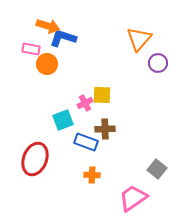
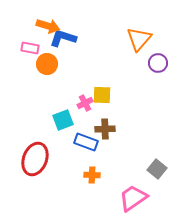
pink rectangle: moved 1 px left, 1 px up
